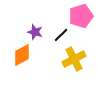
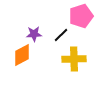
purple star: moved 1 px left, 2 px down; rotated 21 degrees counterclockwise
yellow cross: rotated 25 degrees clockwise
